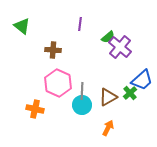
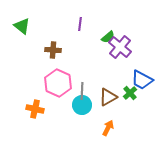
blue trapezoid: rotated 70 degrees clockwise
